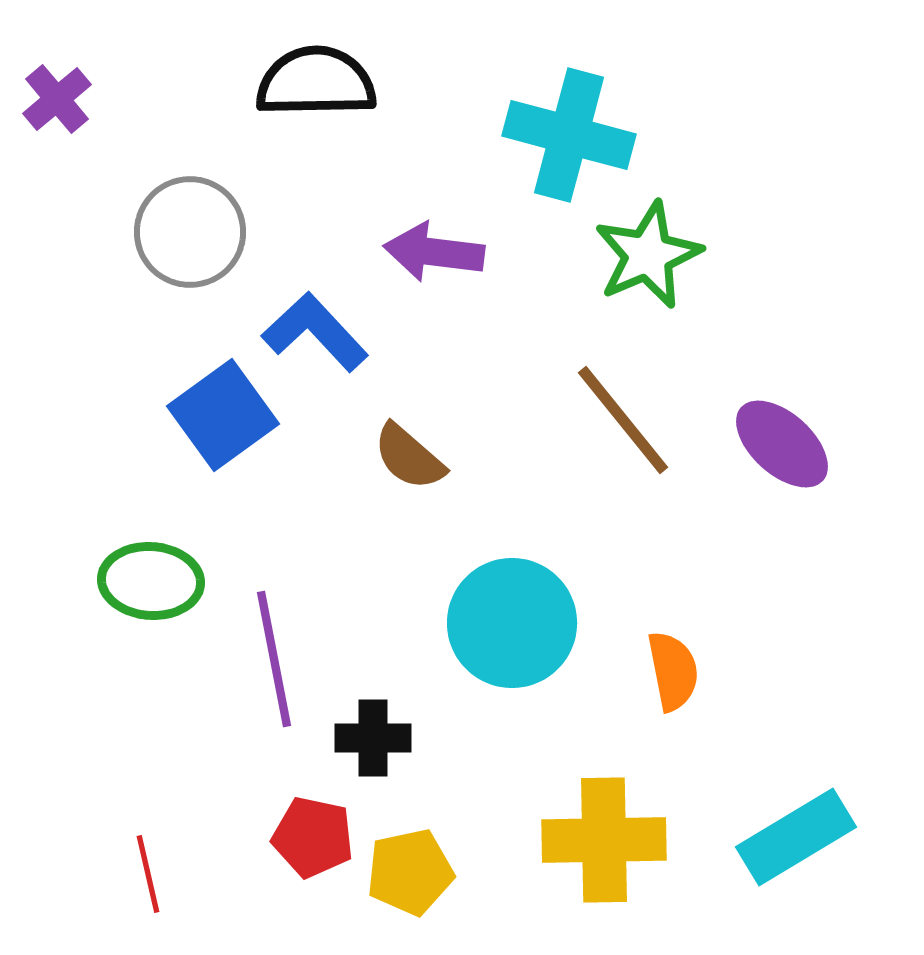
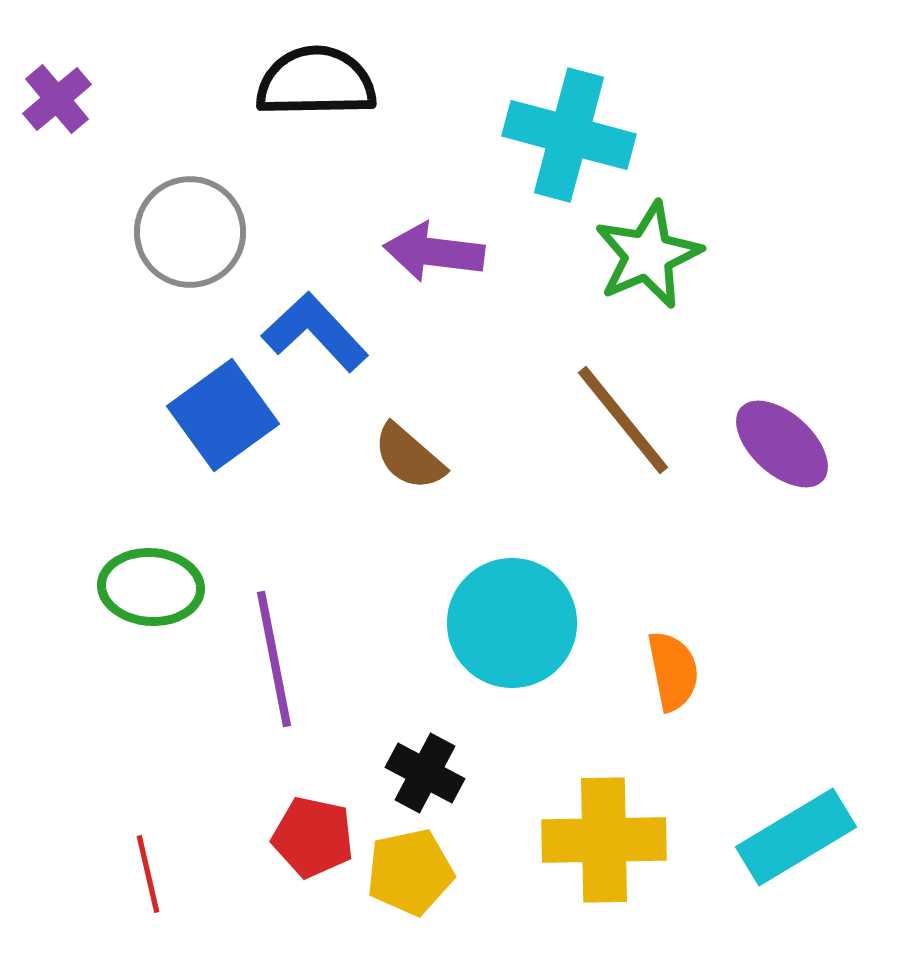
green ellipse: moved 6 px down
black cross: moved 52 px right, 35 px down; rotated 28 degrees clockwise
